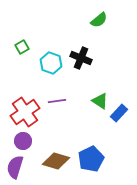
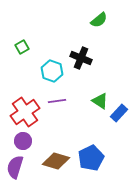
cyan hexagon: moved 1 px right, 8 px down
blue pentagon: moved 1 px up
